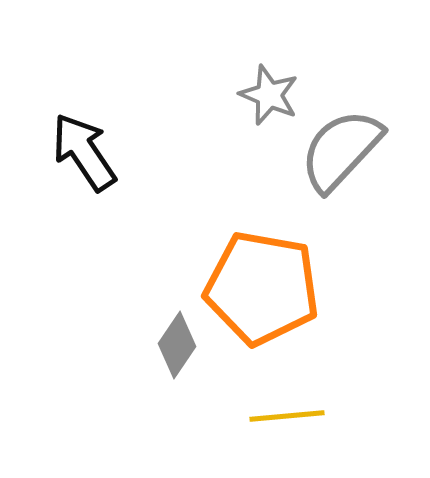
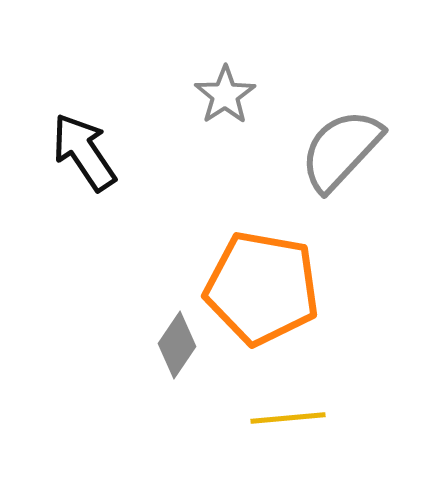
gray star: moved 44 px left; rotated 16 degrees clockwise
yellow line: moved 1 px right, 2 px down
